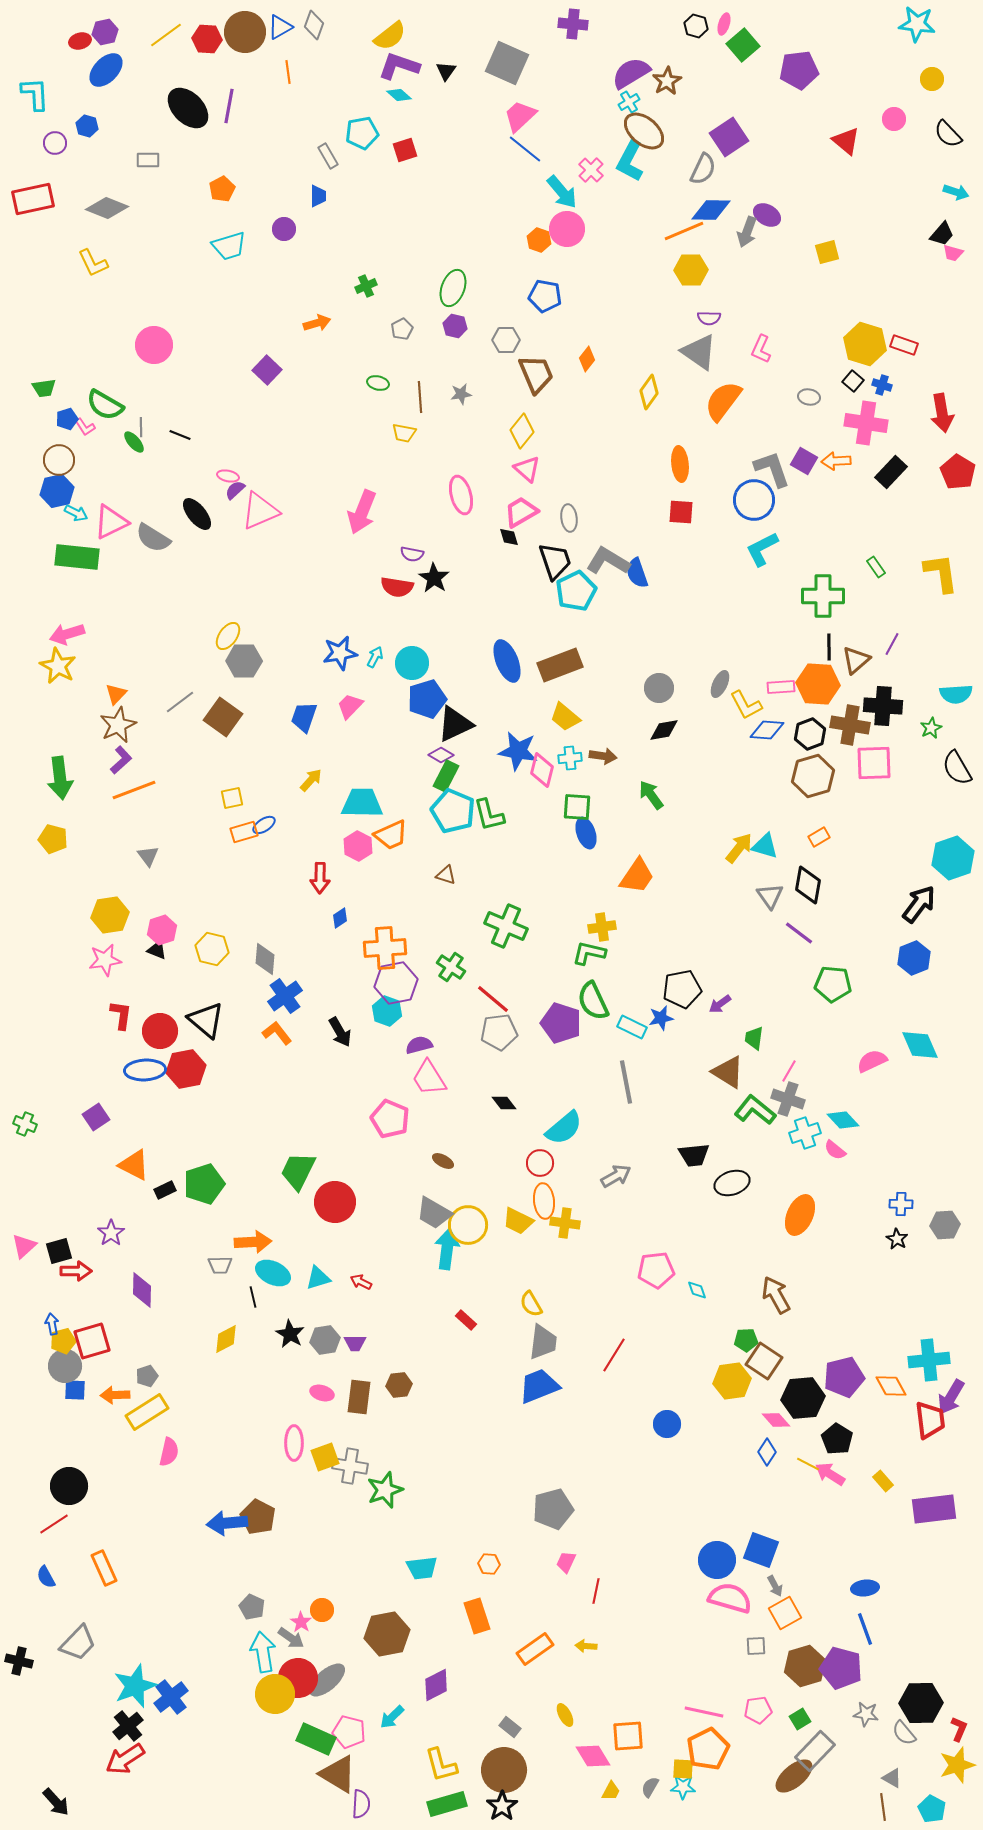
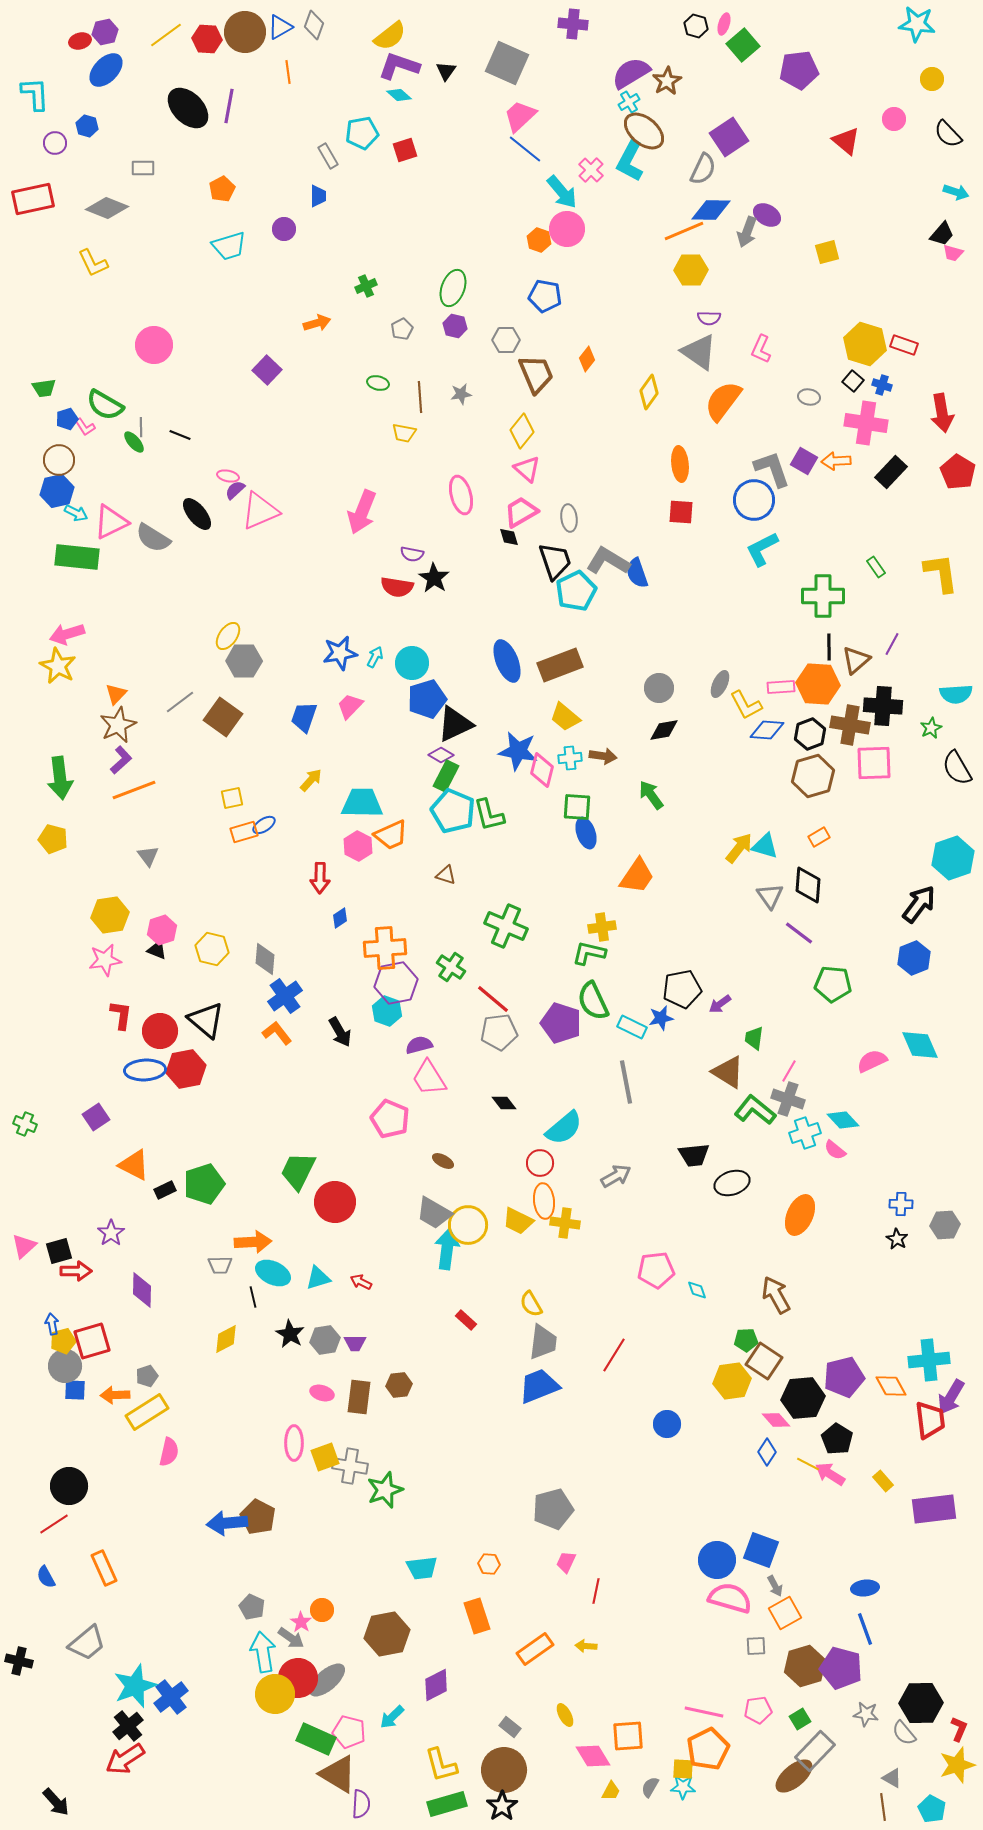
gray rectangle at (148, 160): moved 5 px left, 8 px down
black diamond at (808, 885): rotated 6 degrees counterclockwise
gray trapezoid at (78, 1643): moved 9 px right; rotated 6 degrees clockwise
